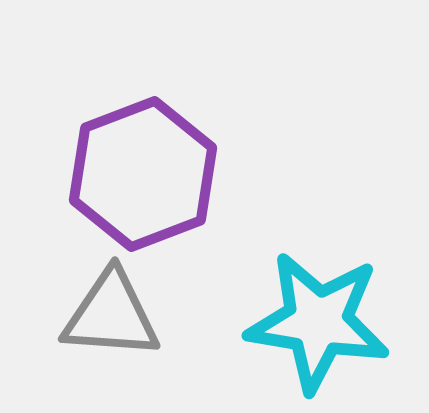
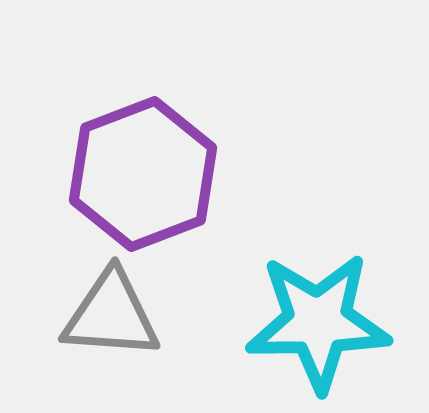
cyan star: rotated 10 degrees counterclockwise
